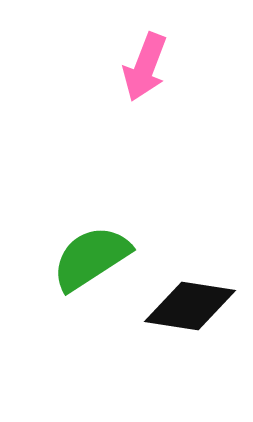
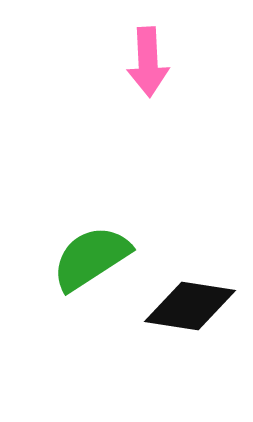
pink arrow: moved 3 px right, 5 px up; rotated 24 degrees counterclockwise
